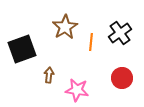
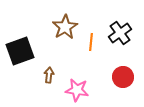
black square: moved 2 px left, 2 px down
red circle: moved 1 px right, 1 px up
